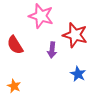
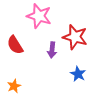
pink star: moved 2 px left
red star: moved 2 px down
orange star: rotated 24 degrees clockwise
